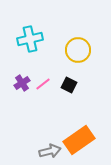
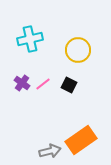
purple cross: rotated 21 degrees counterclockwise
orange rectangle: moved 2 px right
